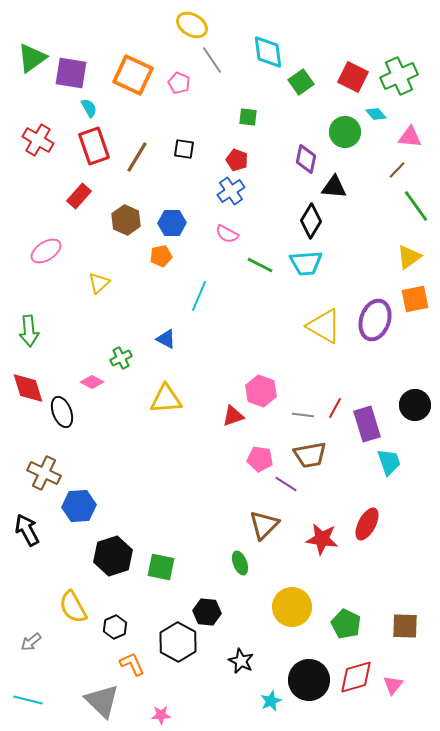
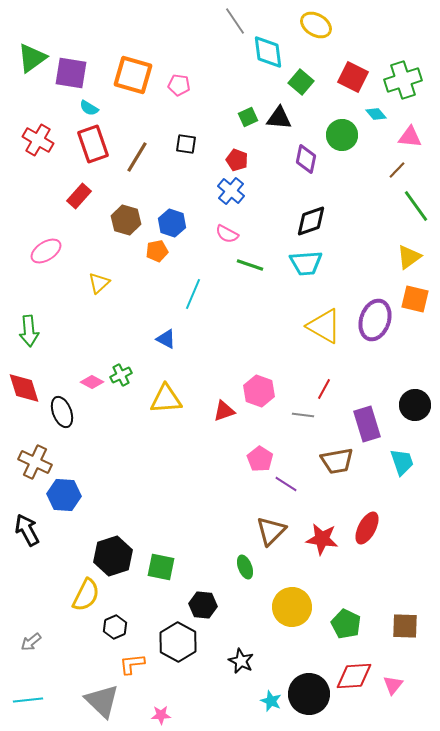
yellow ellipse at (192, 25): moved 124 px right
gray line at (212, 60): moved 23 px right, 39 px up
orange square at (133, 75): rotated 9 degrees counterclockwise
green cross at (399, 76): moved 4 px right, 4 px down; rotated 6 degrees clockwise
green square at (301, 82): rotated 15 degrees counterclockwise
pink pentagon at (179, 83): moved 2 px down; rotated 15 degrees counterclockwise
cyan semicircle at (89, 108): rotated 150 degrees clockwise
green square at (248, 117): rotated 30 degrees counterclockwise
green circle at (345, 132): moved 3 px left, 3 px down
red rectangle at (94, 146): moved 1 px left, 2 px up
black square at (184, 149): moved 2 px right, 5 px up
black triangle at (334, 187): moved 55 px left, 69 px up
blue cross at (231, 191): rotated 16 degrees counterclockwise
brown hexagon at (126, 220): rotated 8 degrees counterclockwise
black diamond at (311, 221): rotated 40 degrees clockwise
blue hexagon at (172, 223): rotated 20 degrees clockwise
orange pentagon at (161, 256): moved 4 px left, 5 px up
green line at (260, 265): moved 10 px left; rotated 8 degrees counterclockwise
cyan line at (199, 296): moved 6 px left, 2 px up
orange square at (415, 299): rotated 24 degrees clockwise
green cross at (121, 358): moved 17 px down
red diamond at (28, 388): moved 4 px left
pink hexagon at (261, 391): moved 2 px left
red line at (335, 408): moved 11 px left, 19 px up
red triangle at (233, 416): moved 9 px left, 5 px up
brown trapezoid at (310, 455): moved 27 px right, 6 px down
pink pentagon at (260, 459): rotated 25 degrees clockwise
cyan trapezoid at (389, 462): moved 13 px right
brown cross at (44, 473): moved 9 px left, 11 px up
blue hexagon at (79, 506): moved 15 px left, 11 px up; rotated 8 degrees clockwise
red ellipse at (367, 524): moved 4 px down
brown triangle at (264, 525): moved 7 px right, 6 px down
green ellipse at (240, 563): moved 5 px right, 4 px down
yellow semicircle at (73, 607): moved 13 px right, 12 px up; rotated 124 degrees counterclockwise
black hexagon at (207, 612): moved 4 px left, 7 px up
orange L-shape at (132, 664): rotated 72 degrees counterclockwise
red diamond at (356, 677): moved 2 px left, 1 px up; rotated 12 degrees clockwise
black circle at (309, 680): moved 14 px down
cyan line at (28, 700): rotated 20 degrees counterclockwise
cyan star at (271, 701): rotated 25 degrees counterclockwise
